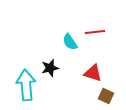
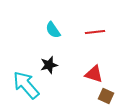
cyan semicircle: moved 17 px left, 12 px up
black star: moved 1 px left, 3 px up
red triangle: moved 1 px right, 1 px down
cyan arrow: rotated 36 degrees counterclockwise
